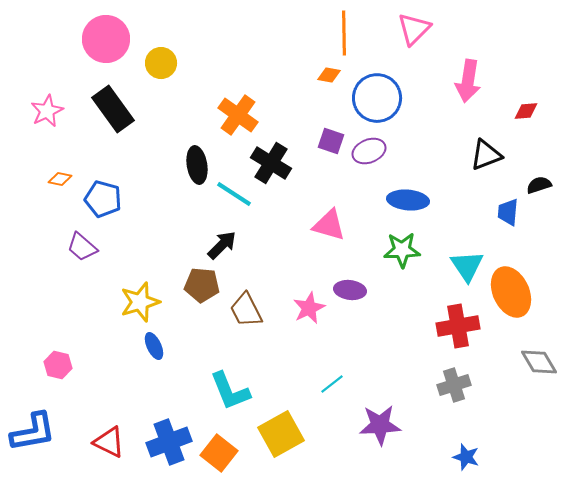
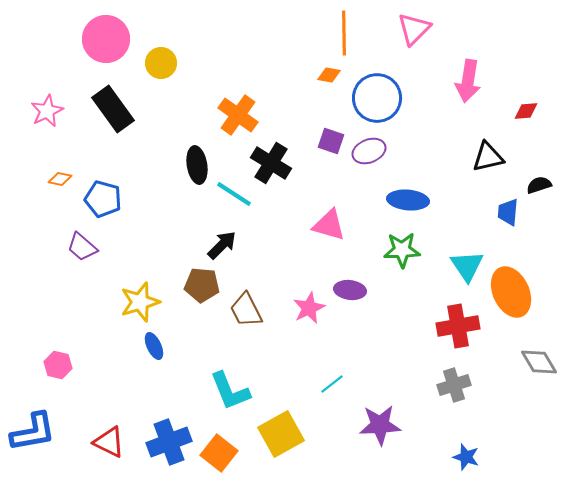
black triangle at (486, 155): moved 2 px right, 2 px down; rotated 8 degrees clockwise
